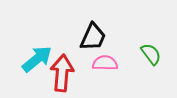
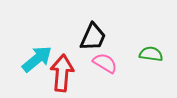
green semicircle: rotated 45 degrees counterclockwise
pink semicircle: rotated 30 degrees clockwise
